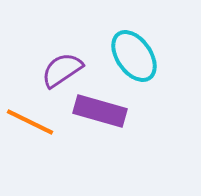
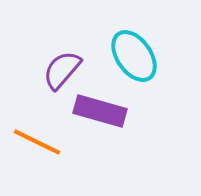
purple semicircle: rotated 15 degrees counterclockwise
orange line: moved 7 px right, 20 px down
